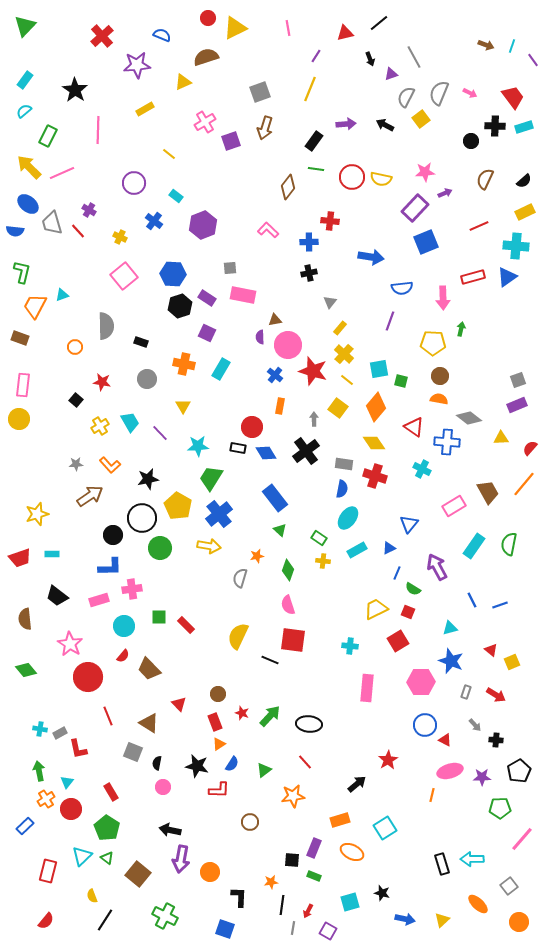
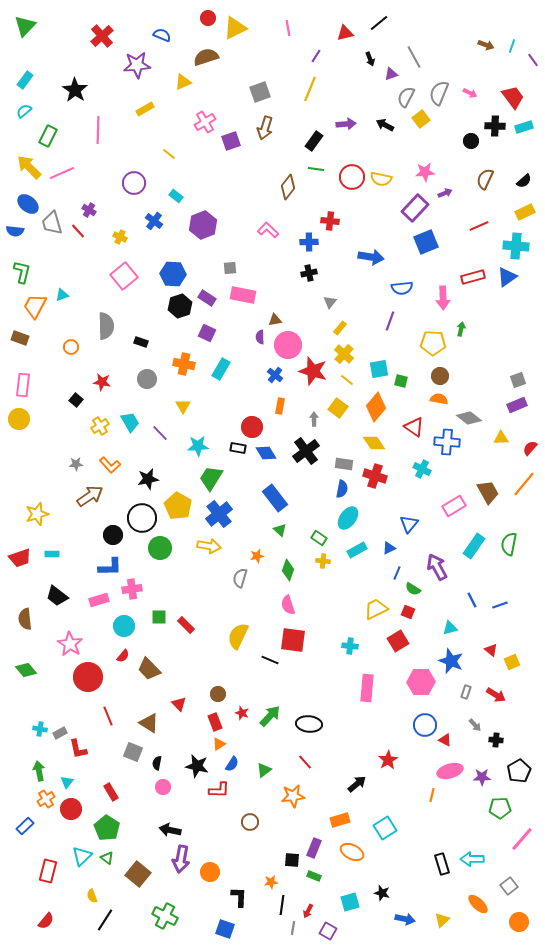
orange circle at (75, 347): moved 4 px left
